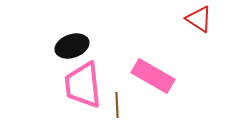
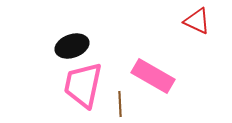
red triangle: moved 2 px left, 2 px down; rotated 8 degrees counterclockwise
pink trapezoid: rotated 18 degrees clockwise
brown line: moved 3 px right, 1 px up
